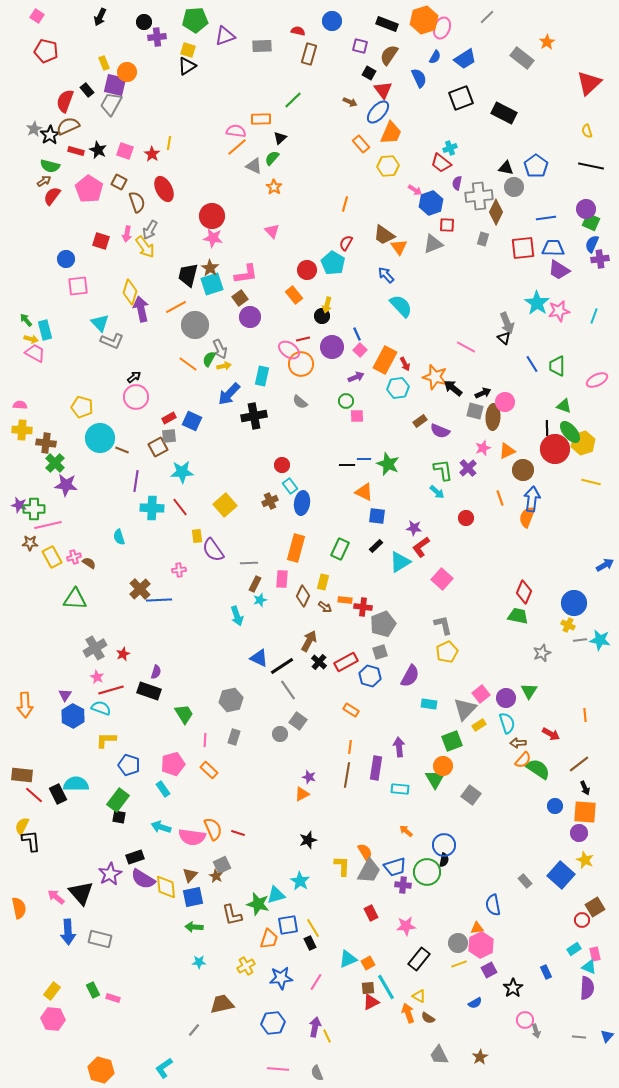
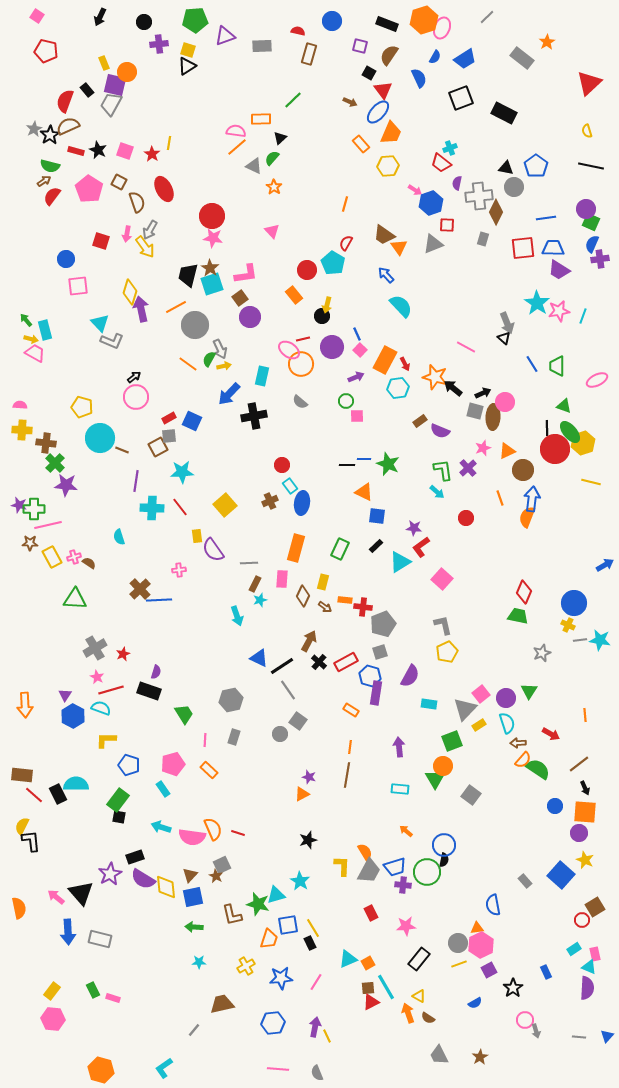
purple cross at (157, 37): moved 2 px right, 7 px down
cyan line at (594, 316): moved 11 px left
purple rectangle at (376, 768): moved 75 px up
